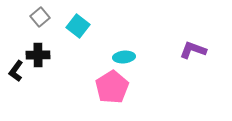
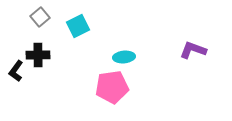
cyan square: rotated 25 degrees clockwise
pink pentagon: rotated 24 degrees clockwise
